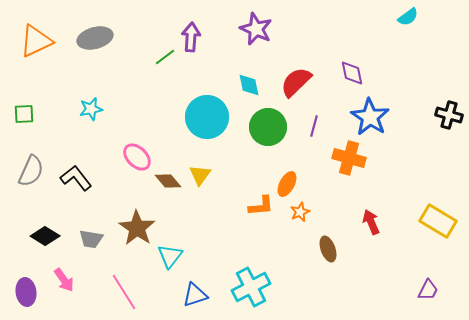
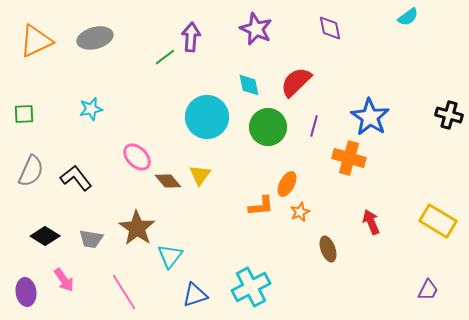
purple diamond: moved 22 px left, 45 px up
